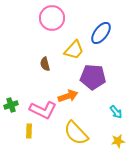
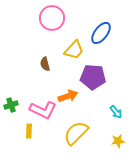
yellow semicircle: rotated 88 degrees clockwise
